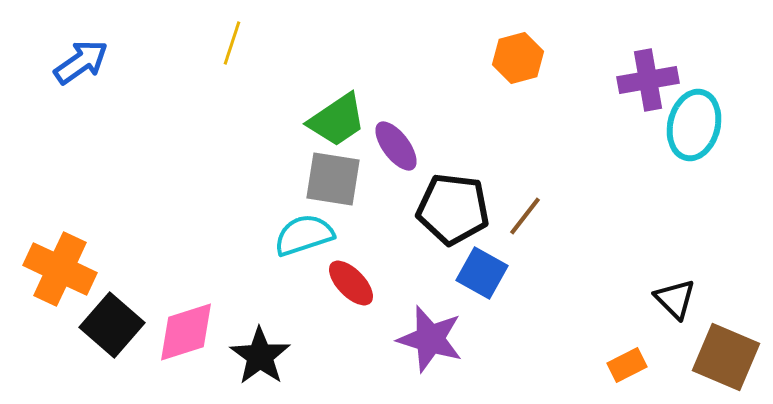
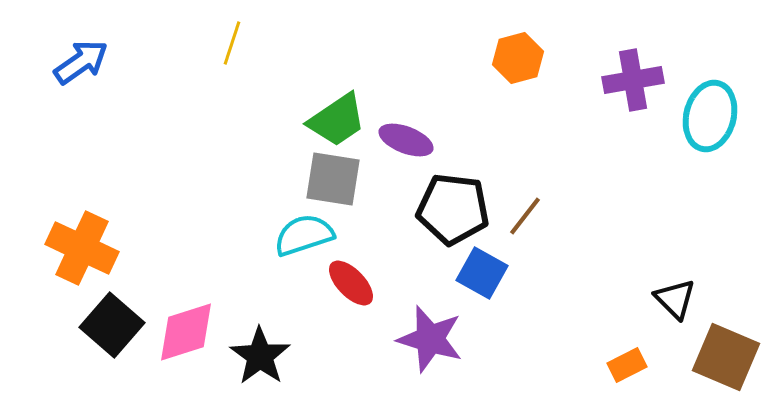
purple cross: moved 15 px left
cyan ellipse: moved 16 px right, 9 px up
purple ellipse: moved 10 px right, 6 px up; rotated 32 degrees counterclockwise
orange cross: moved 22 px right, 21 px up
